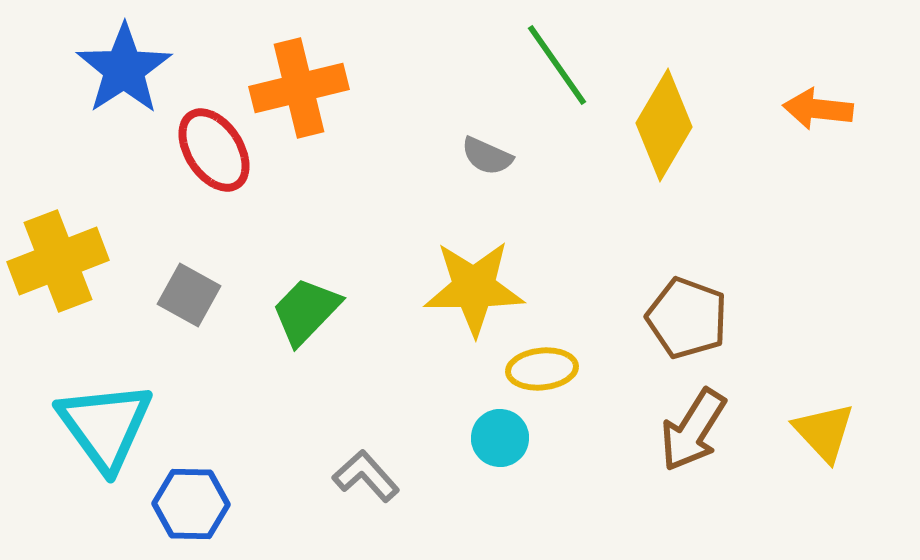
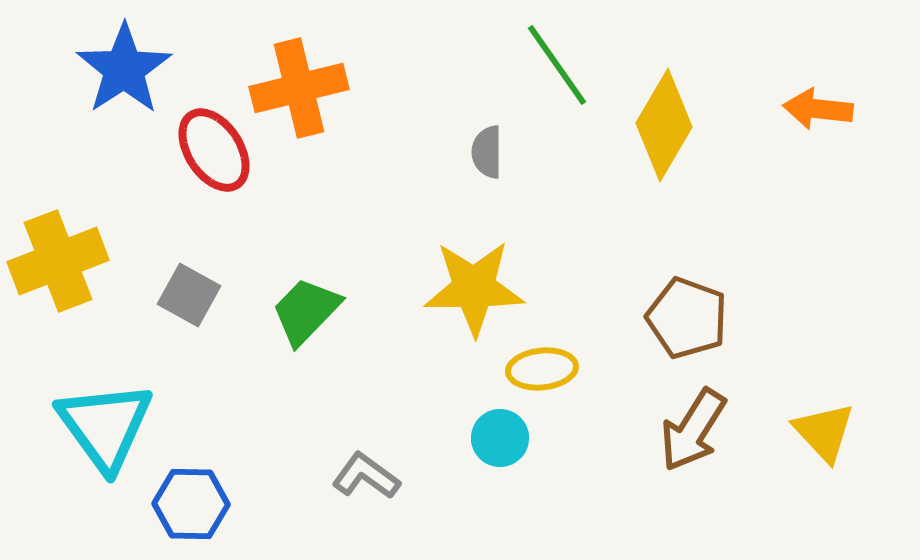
gray semicircle: moved 4 px up; rotated 66 degrees clockwise
gray L-shape: rotated 12 degrees counterclockwise
